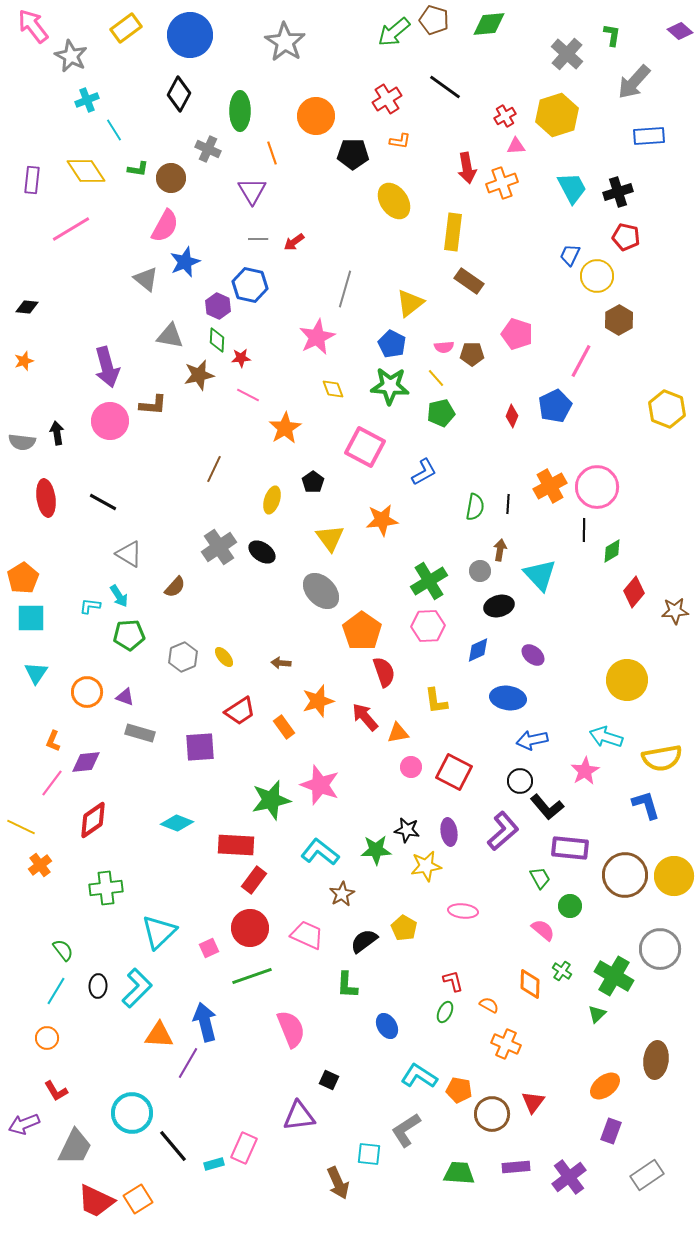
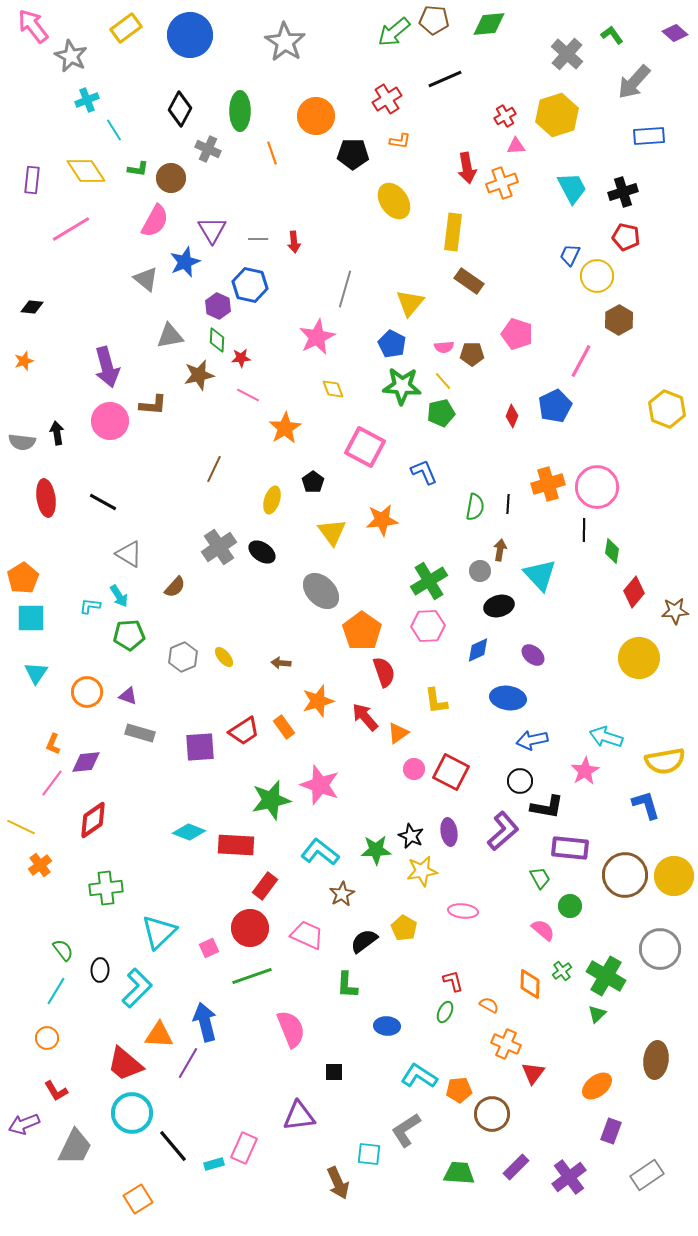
brown pentagon at (434, 20): rotated 12 degrees counterclockwise
purple diamond at (680, 31): moved 5 px left, 2 px down
green L-shape at (612, 35): rotated 45 degrees counterclockwise
black line at (445, 87): moved 8 px up; rotated 60 degrees counterclockwise
black diamond at (179, 94): moved 1 px right, 15 px down
purple triangle at (252, 191): moved 40 px left, 39 px down
black cross at (618, 192): moved 5 px right
pink semicircle at (165, 226): moved 10 px left, 5 px up
red arrow at (294, 242): rotated 60 degrees counterclockwise
yellow triangle at (410, 303): rotated 12 degrees counterclockwise
black diamond at (27, 307): moved 5 px right
gray triangle at (170, 336): rotated 20 degrees counterclockwise
yellow line at (436, 378): moved 7 px right, 3 px down
green star at (390, 386): moved 12 px right
blue L-shape at (424, 472): rotated 84 degrees counterclockwise
orange cross at (550, 486): moved 2 px left, 2 px up; rotated 12 degrees clockwise
yellow triangle at (330, 538): moved 2 px right, 6 px up
green diamond at (612, 551): rotated 50 degrees counterclockwise
yellow circle at (627, 680): moved 12 px right, 22 px up
purple triangle at (125, 697): moved 3 px right, 1 px up
red trapezoid at (240, 711): moved 4 px right, 20 px down
orange triangle at (398, 733): rotated 25 degrees counterclockwise
orange L-shape at (53, 741): moved 3 px down
yellow semicircle at (662, 758): moved 3 px right, 3 px down
pink circle at (411, 767): moved 3 px right, 2 px down
red square at (454, 772): moved 3 px left
black L-shape at (547, 807): rotated 40 degrees counterclockwise
cyan diamond at (177, 823): moved 12 px right, 9 px down
black star at (407, 830): moved 4 px right, 6 px down; rotated 15 degrees clockwise
yellow star at (426, 866): moved 4 px left, 5 px down
red rectangle at (254, 880): moved 11 px right, 6 px down
green cross at (562, 971): rotated 18 degrees clockwise
green cross at (614, 976): moved 8 px left
black ellipse at (98, 986): moved 2 px right, 16 px up
blue ellipse at (387, 1026): rotated 55 degrees counterclockwise
black square at (329, 1080): moved 5 px right, 8 px up; rotated 24 degrees counterclockwise
orange ellipse at (605, 1086): moved 8 px left
orange pentagon at (459, 1090): rotated 15 degrees counterclockwise
red triangle at (533, 1102): moved 29 px up
purple rectangle at (516, 1167): rotated 40 degrees counterclockwise
red trapezoid at (96, 1201): moved 29 px right, 137 px up; rotated 15 degrees clockwise
